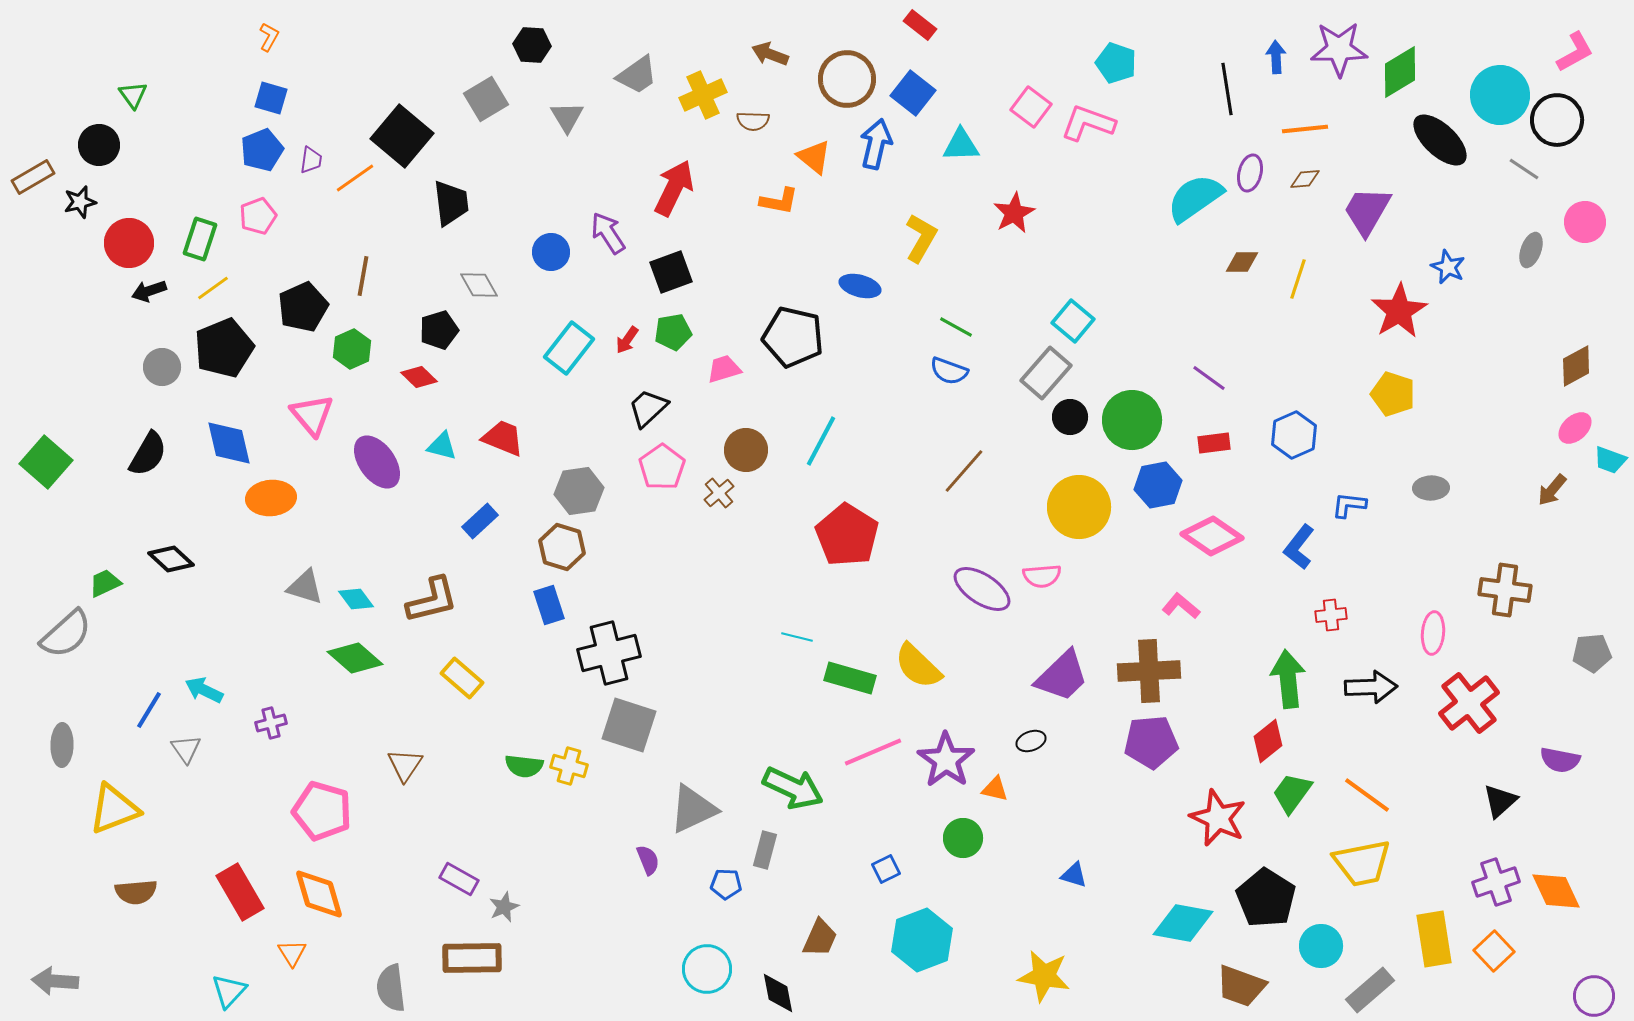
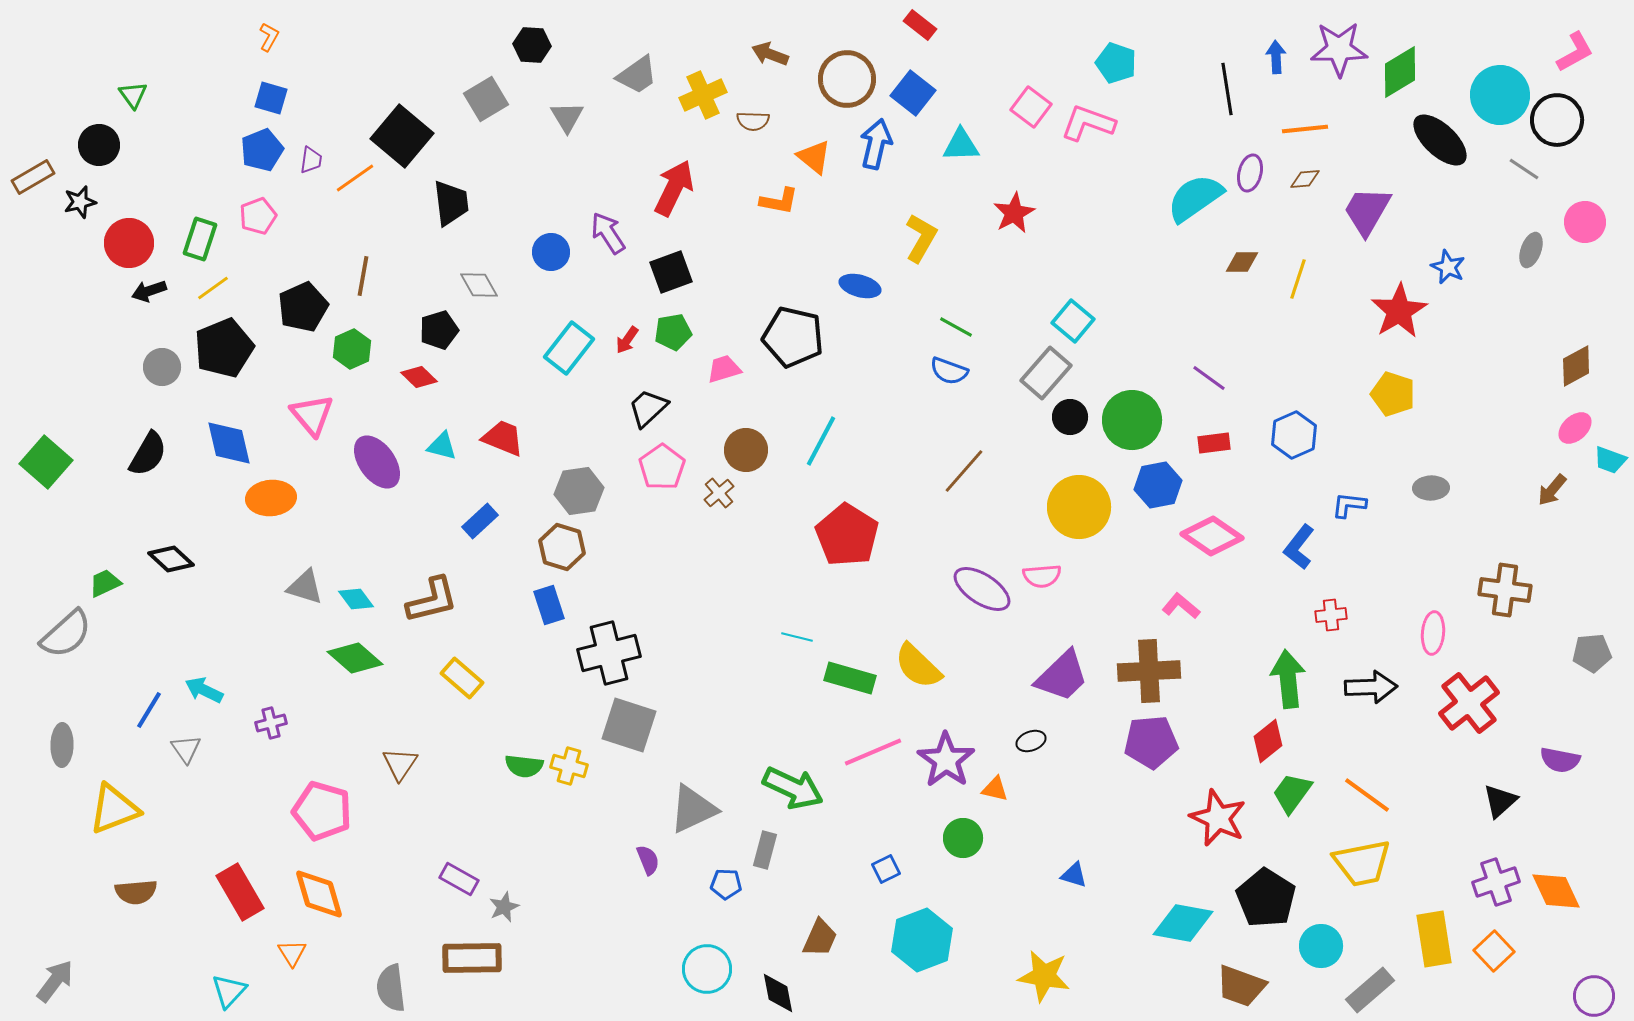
brown triangle at (405, 765): moved 5 px left, 1 px up
gray arrow at (55, 981): rotated 123 degrees clockwise
